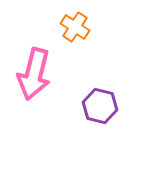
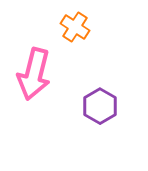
purple hexagon: rotated 16 degrees clockwise
